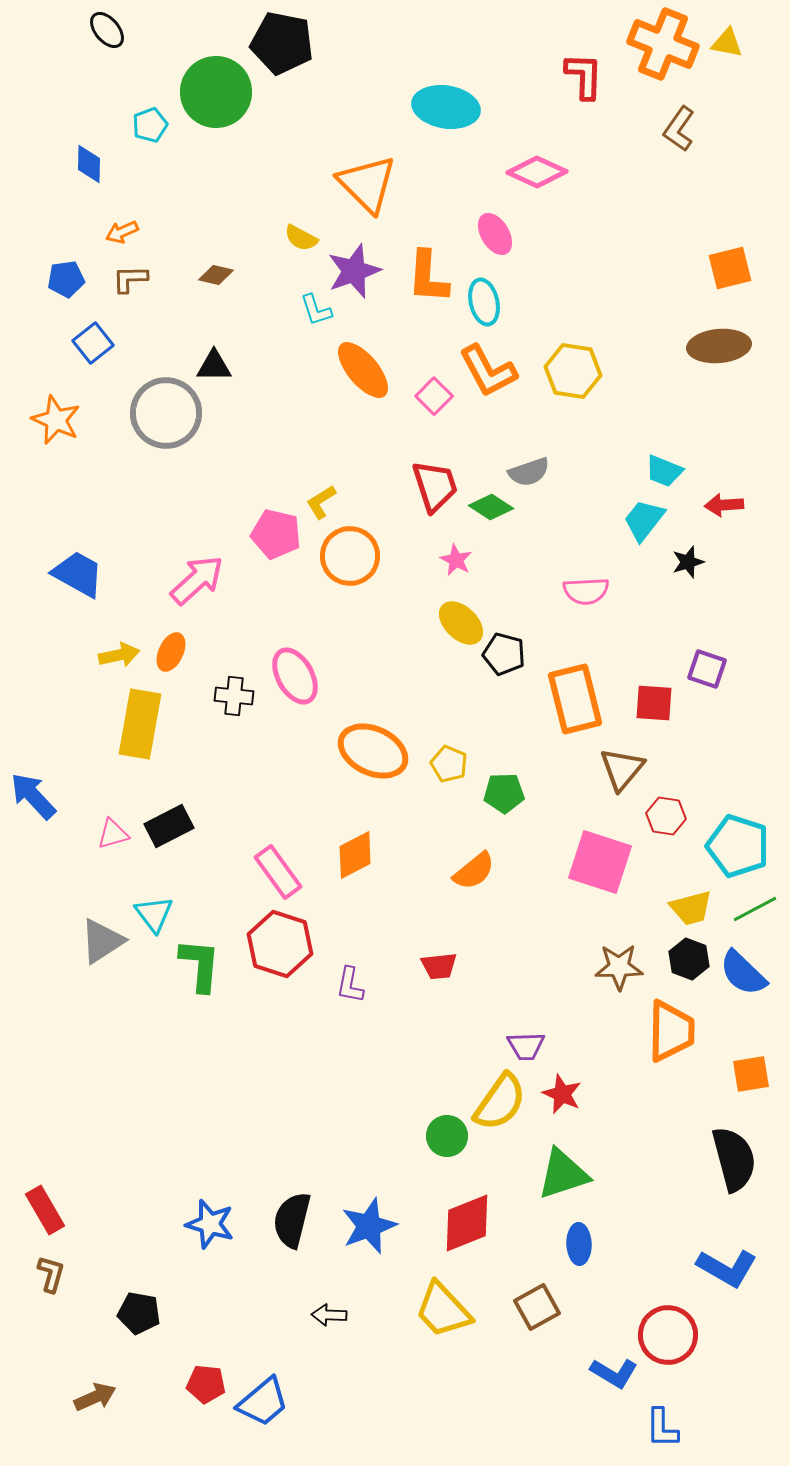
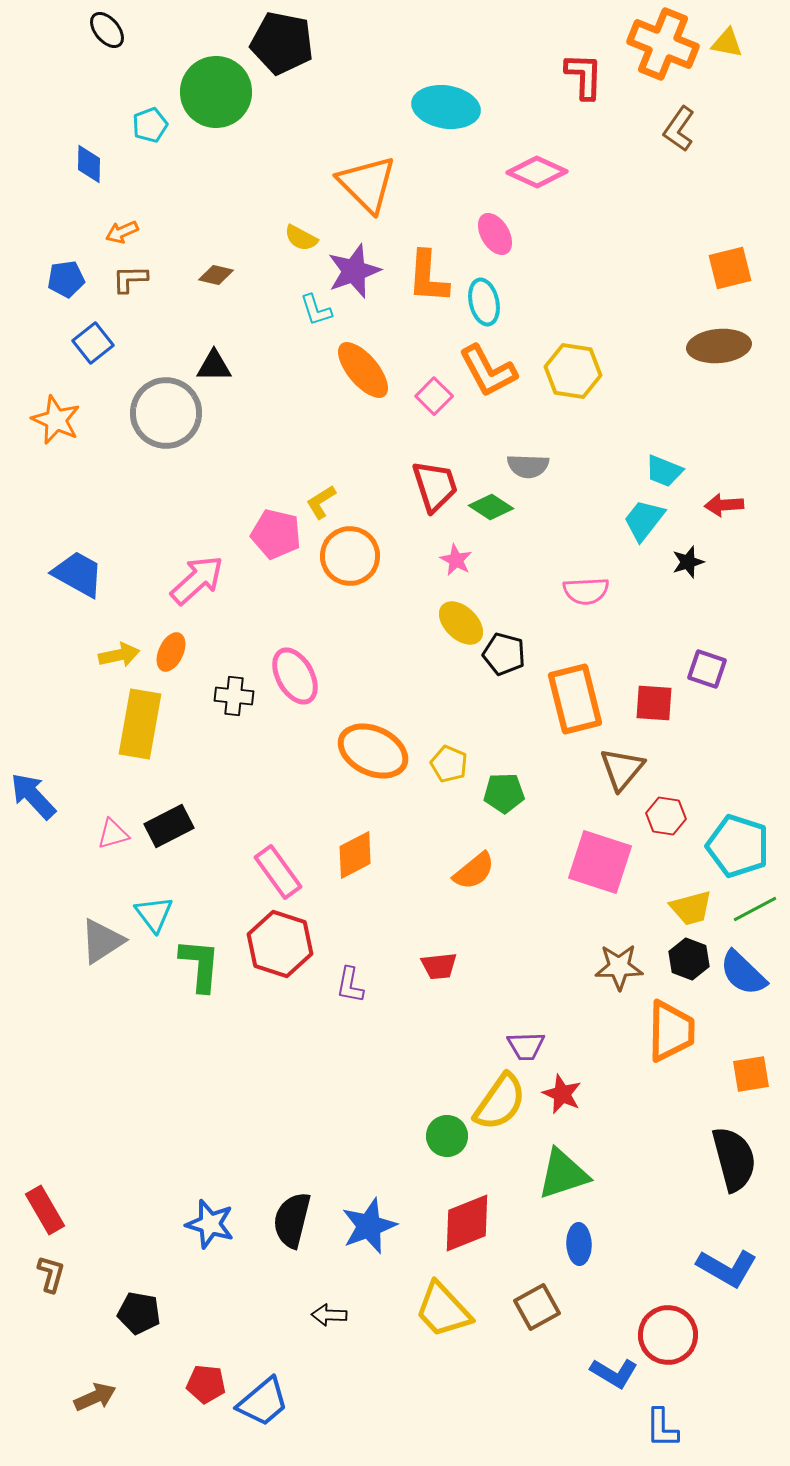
gray semicircle at (529, 472): moved 1 px left, 6 px up; rotated 21 degrees clockwise
